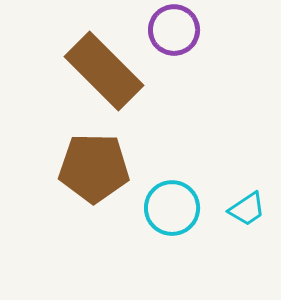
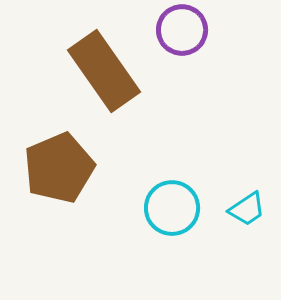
purple circle: moved 8 px right
brown rectangle: rotated 10 degrees clockwise
brown pentagon: moved 35 px left; rotated 24 degrees counterclockwise
